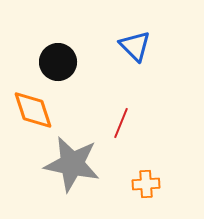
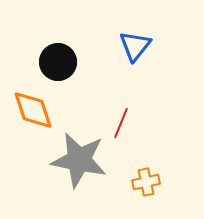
blue triangle: rotated 24 degrees clockwise
gray star: moved 7 px right, 4 px up
orange cross: moved 2 px up; rotated 8 degrees counterclockwise
